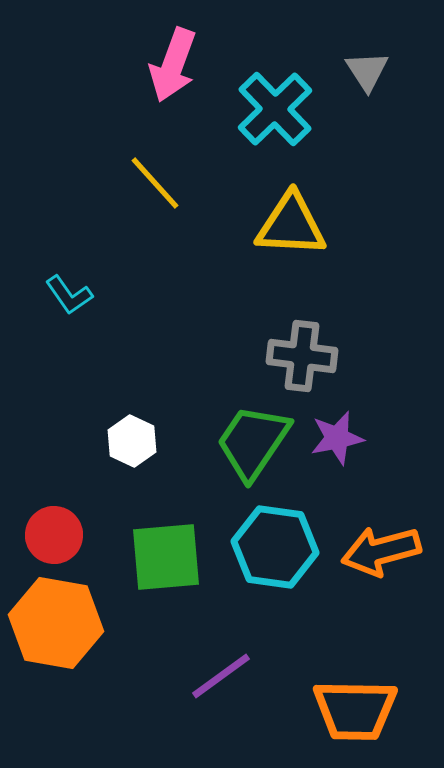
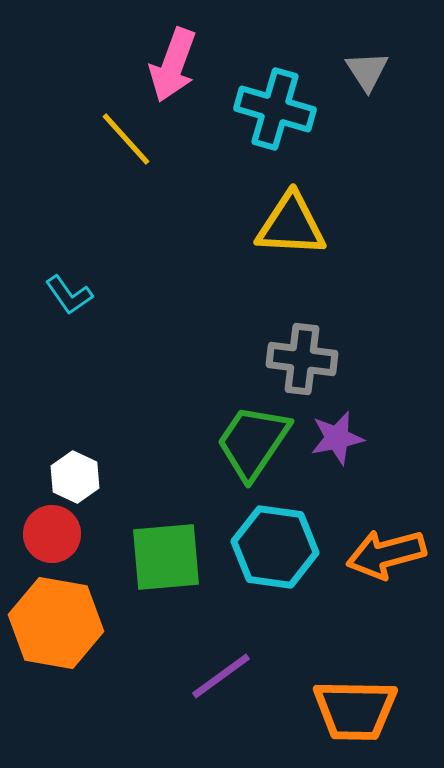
cyan cross: rotated 30 degrees counterclockwise
yellow line: moved 29 px left, 44 px up
gray cross: moved 3 px down
white hexagon: moved 57 px left, 36 px down
red circle: moved 2 px left, 1 px up
orange arrow: moved 5 px right, 3 px down
